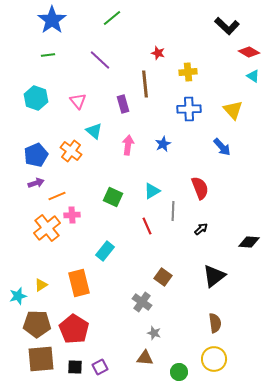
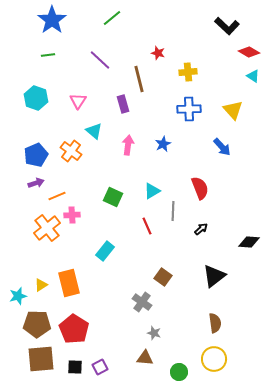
brown line at (145, 84): moved 6 px left, 5 px up; rotated 8 degrees counterclockwise
pink triangle at (78, 101): rotated 12 degrees clockwise
orange rectangle at (79, 283): moved 10 px left
